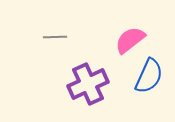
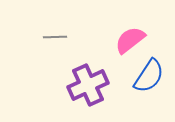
blue semicircle: rotated 9 degrees clockwise
purple cross: moved 1 px down
